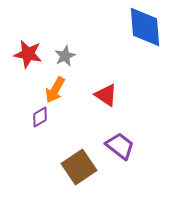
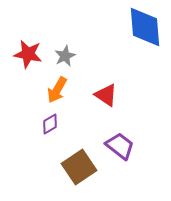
orange arrow: moved 2 px right
purple diamond: moved 10 px right, 7 px down
